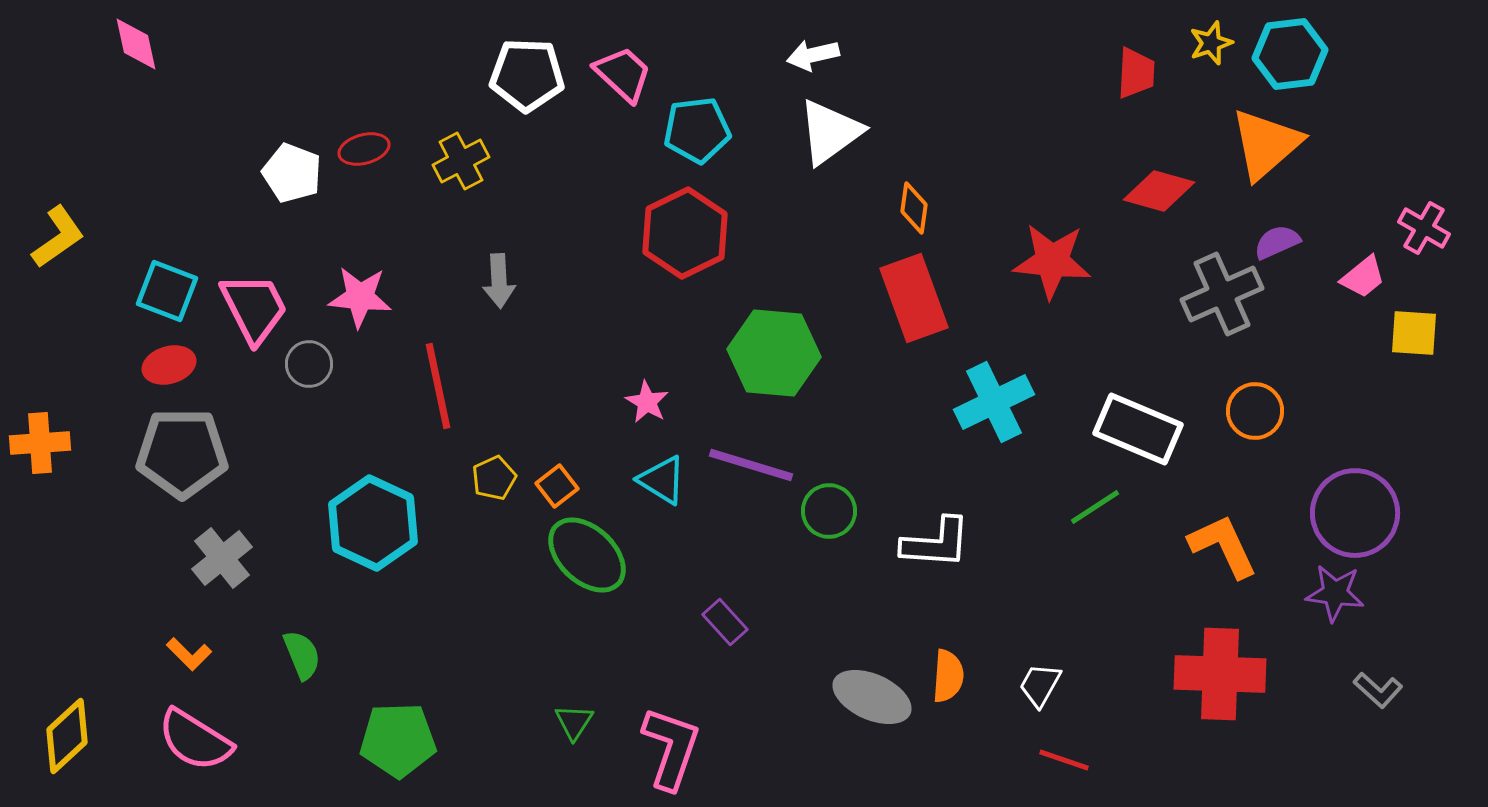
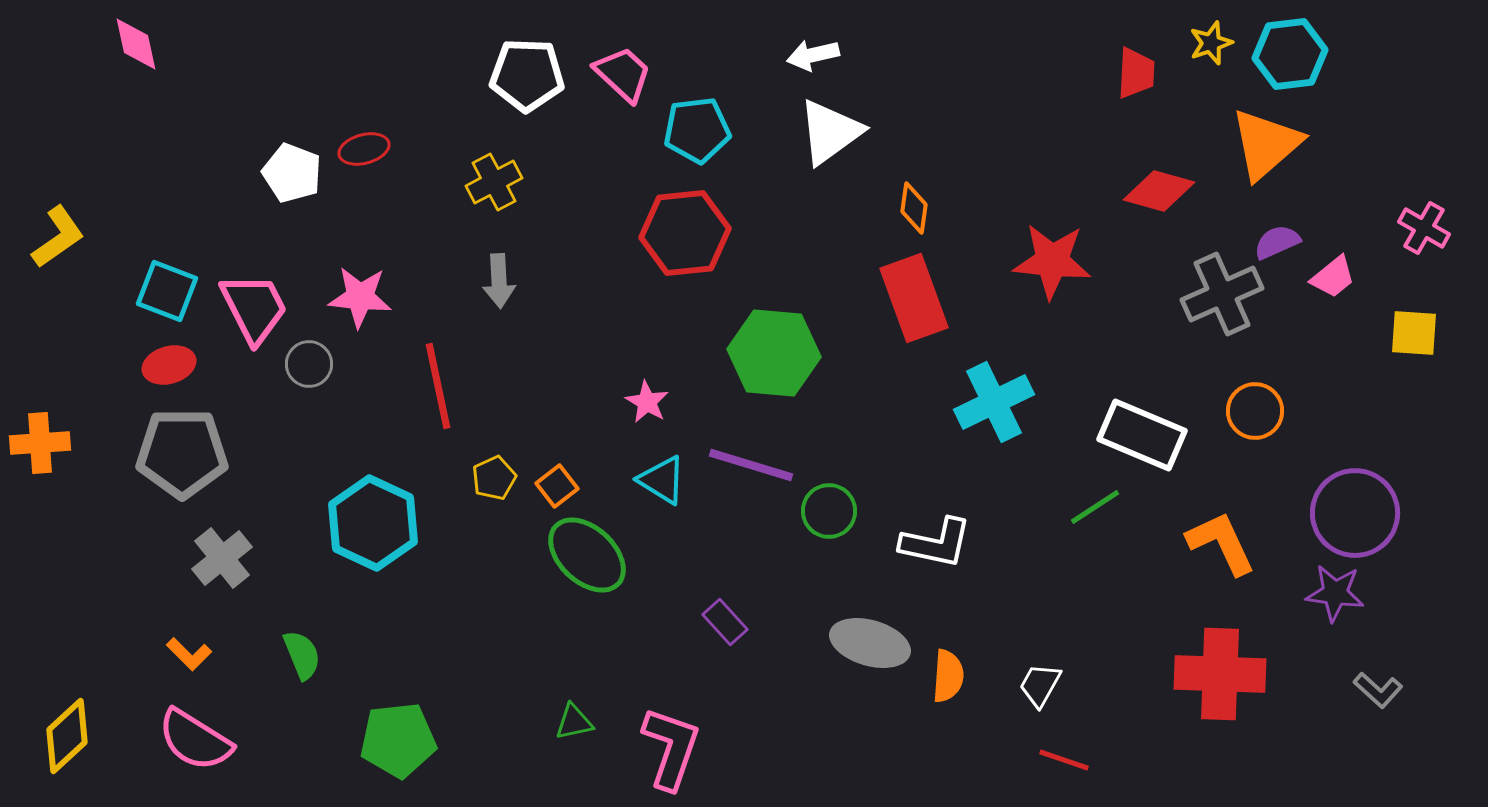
yellow cross at (461, 161): moved 33 px right, 21 px down
red hexagon at (685, 233): rotated 20 degrees clockwise
pink trapezoid at (1363, 277): moved 30 px left
white rectangle at (1138, 429): moved 4 px right, 6 px down
white L-shape at (936, 543): rotated 8 degrees clockwise
orange L-shape at (1223, 546): moved 2 px left, 3 px up
gray ellipse at (872, 697): moved 2 px left, 54 px up; rotated 8 degrees counterclockwise
green triangle at (574, 722): rotated 45 degrees clockwise
green pentagon at (398, 740): rotated 4 degrees counterclockwise
